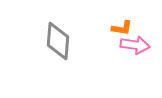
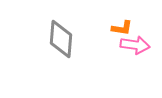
gray diamond: moved 3 px right, 2 px up
